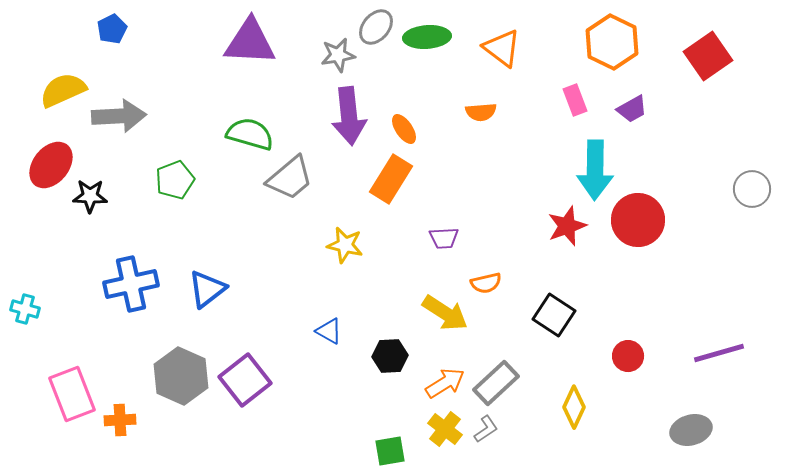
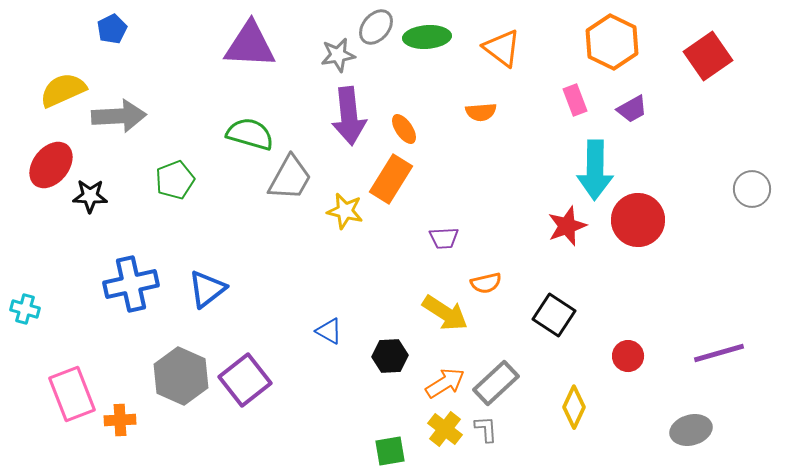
purple triangle at (250, 42): moved 3 px down
gray trapezoid at (290, 178): rotated 21 degrees counterclockwise
yellow star at (345, 245): moved 34 px up
gray L-shape at (486, 429): rotated 60 degrees counterclockwise
